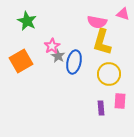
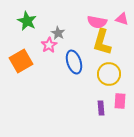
pink triangle: moved 1 px left, 5 px down
pink star: moved 3 px left, 1 px up
gray star: moved 23 px up
blue ellipse: rotated 30 degrees counterclockwise
